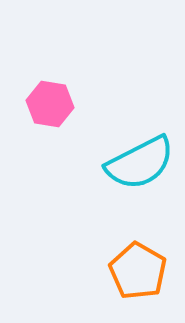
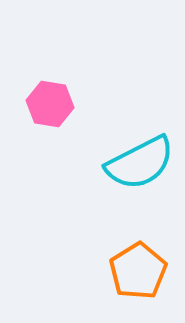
orange pentagon: rotated 10 degrees clockwise
